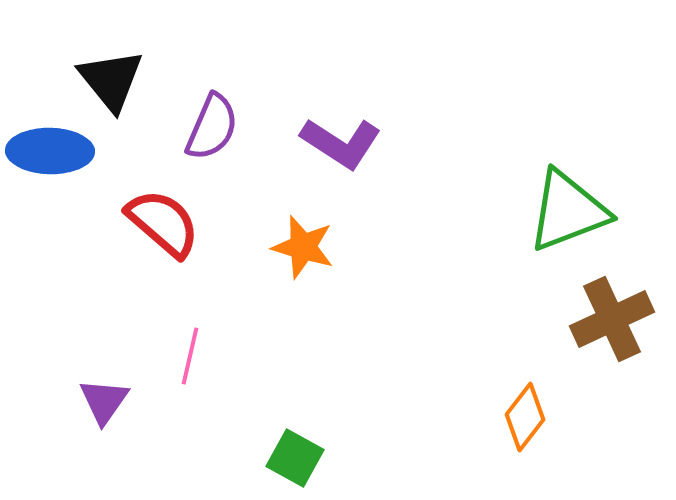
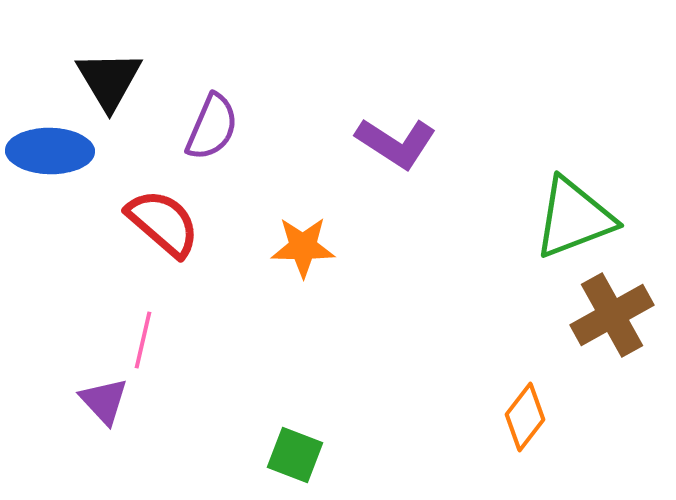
black triangle: moved 2 px left; rotated 8 degrees clockwise
purple L-shape: moved 55 px right
green triangle: moved 6 px right, 7 px down
orange star: rotated 16 degrees counterclockwise
brown cross: moved 4 px up; rotated 4 degrees counterclockwise
pink line: moved 47 px left, 16 px up
purple triangle: rotated 18 degrees counterclockwise
green square: moved 3 px up; rotated 8 degrees counterclockwise
